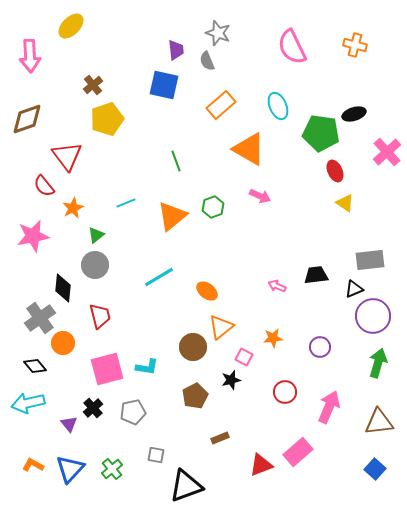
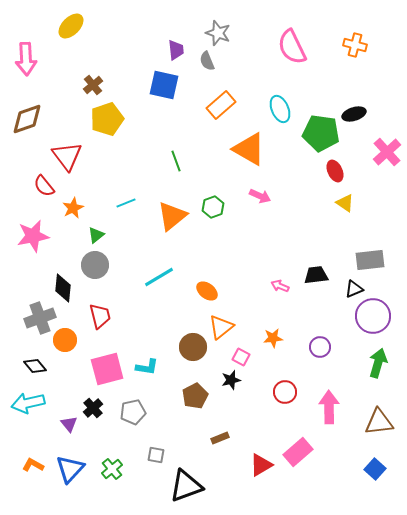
pink arrow at (30, 56): moved 4 px left, 3 px down
cyan ellipse at (278, 106): moved 2 px right, 3 px down
pink arrow at (277, 286): moved 3 px right
gray cross at (40, 318): rotated 16 degrees clockwise
orange circle at (63, 343): moved 2 px right, 3 px up
pink square at (244, 357): moved 3 px left
pink arrow at (329, 407): rotated 24 degrees counterclockwise
red triangle at (261, 465): rotated 10 degrees counterclockwise
